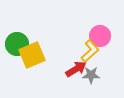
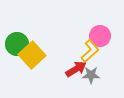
yellow square: rotated 20 degrees counterclockwise
